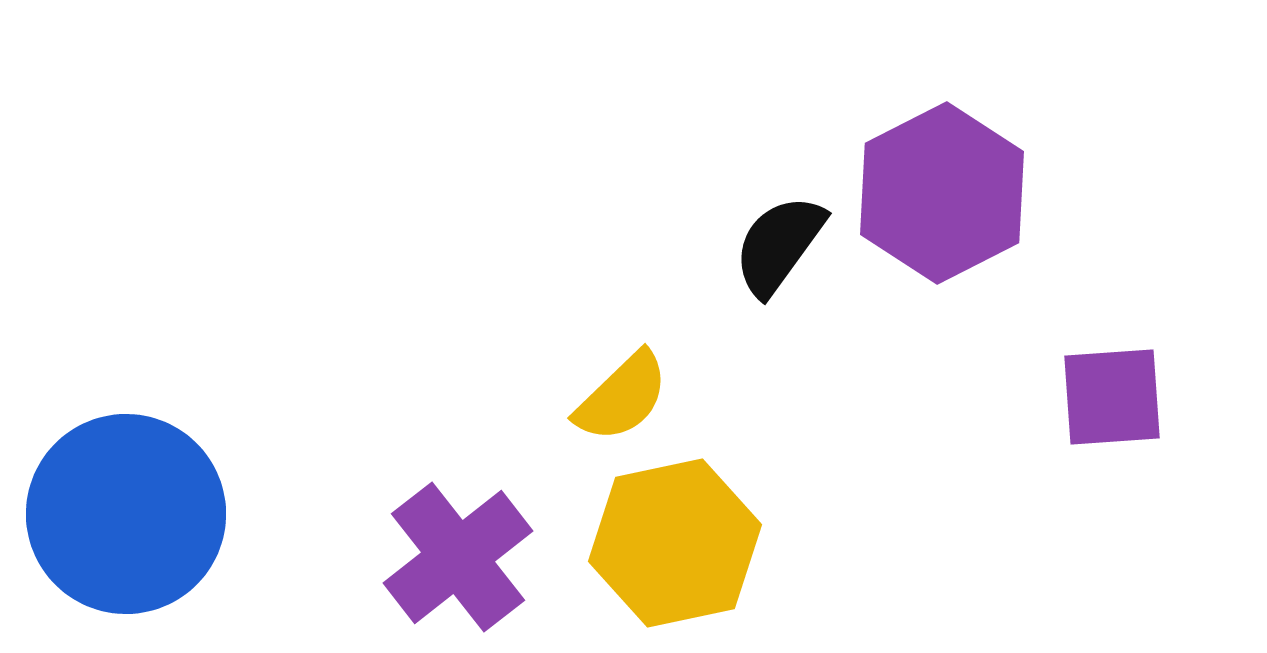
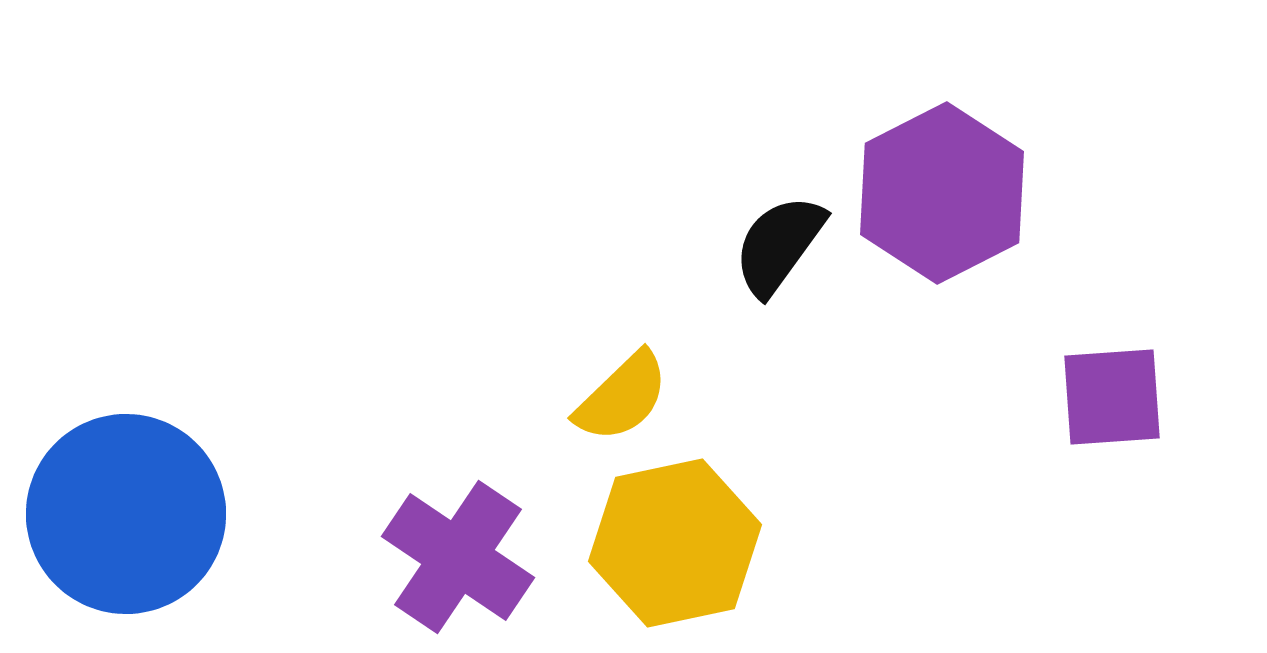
purple cross: rotated 18 degrees counterclockwise
